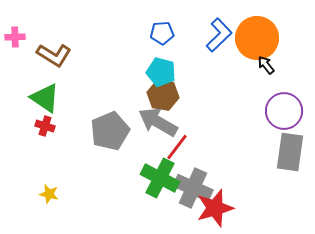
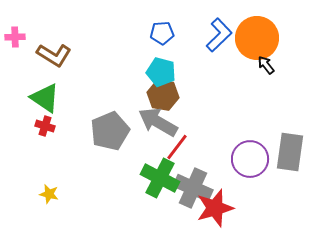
purple circle: moved 34 px left, 48 px down
